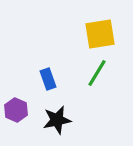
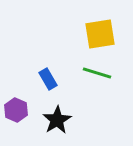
green line: rotated 76 degrees clockwise
blue rectangle: rotated 10 degrees counterclockwise
black star: rotated 20 degrees counterclockwise
